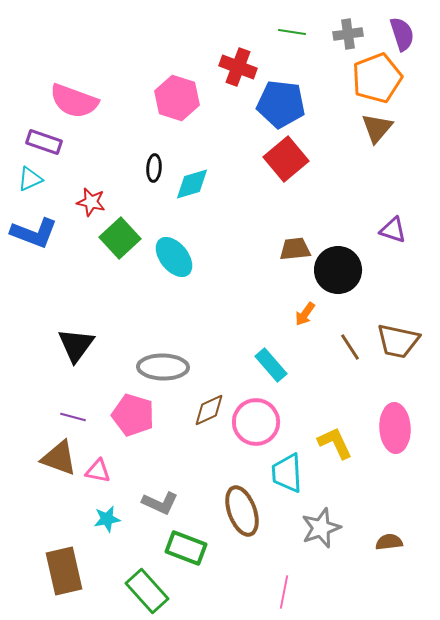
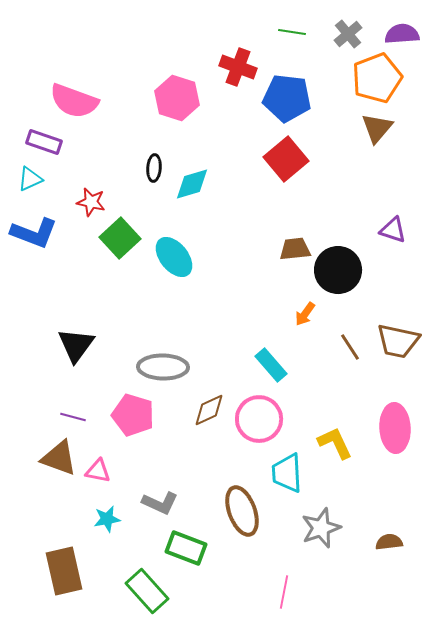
gray cross at (348, 34): rotated 32 degrees counterclockwise
purple semicircle at (402, 34): rotated 76 degrees counterclockwise
blue pentagon at (281, 104): moved 6 px right, 6 px up
pink circle at (256, 422): moved 3 px right, 3 px up
